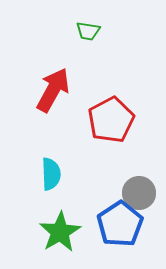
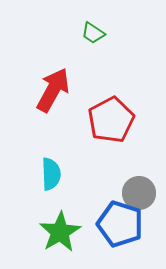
green trapezoid: moved 5 px right, 2 px down; rotated 25 degrees clockwise
blue pentagon: rotated 21 degrees counterclockwise
